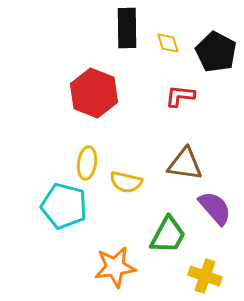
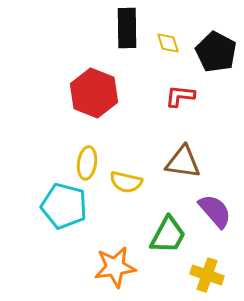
brown triangle: moved 2 px left, 2 px up
purple semicircle: moved 3 px down
yellow cross: moved 2 px right, 1 px up
